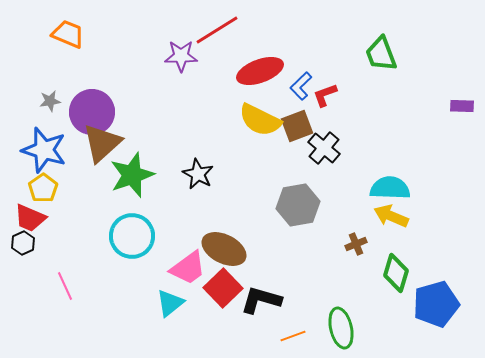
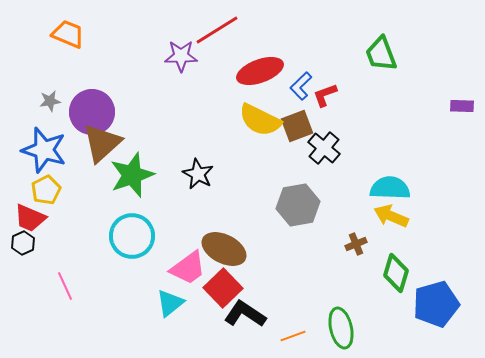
yellow pentagon: moved 3 px right, 2 px down; rotated 8 degrees clockwise
black L-shape: moved 16 px left, 14 px down; rotated 18 degrees clockwise
